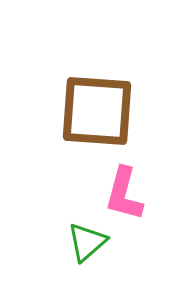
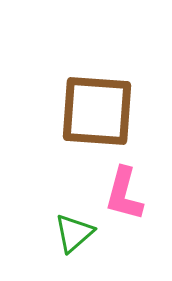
green triangle: moved 13 px left, 9 px up
